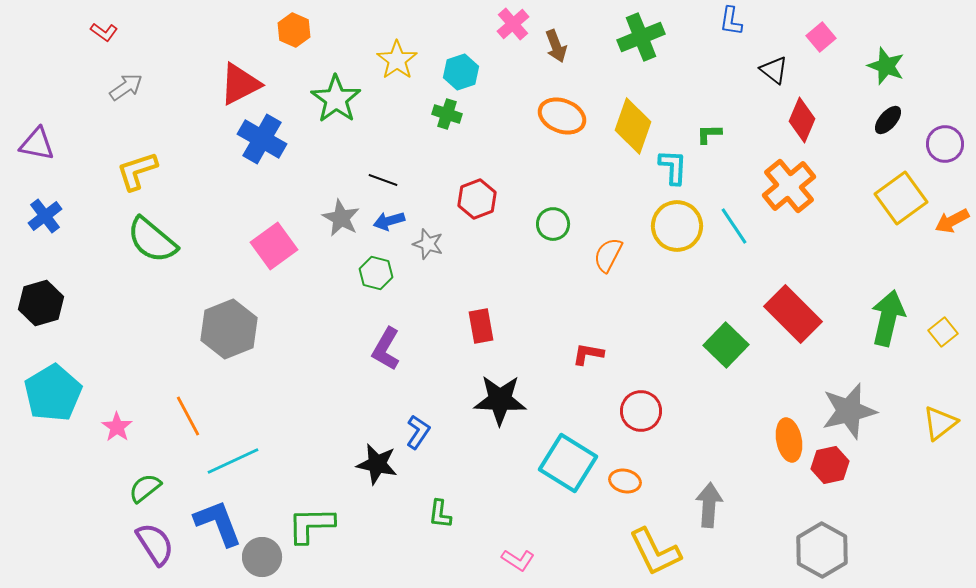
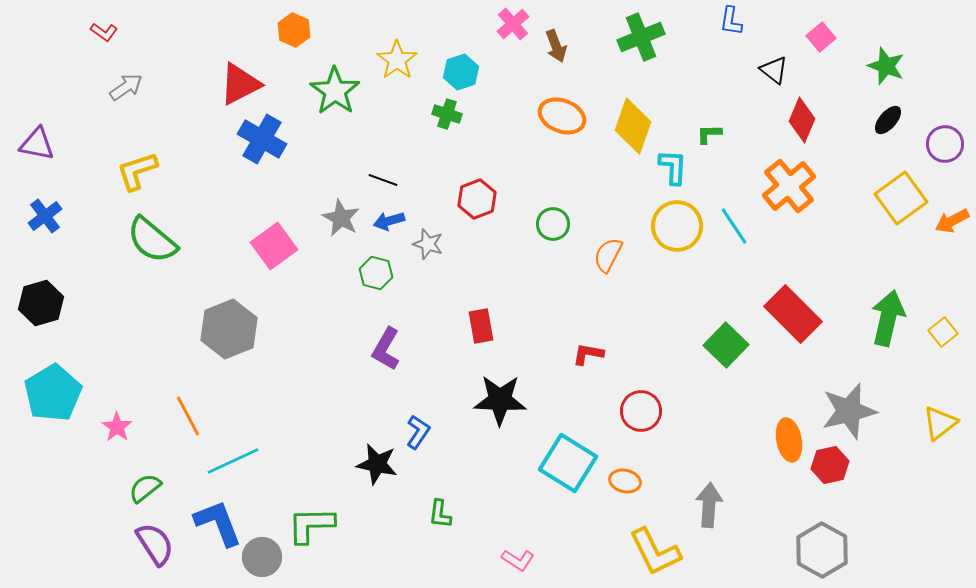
green star at (336, 99): moved 1 px left, 8 px up
